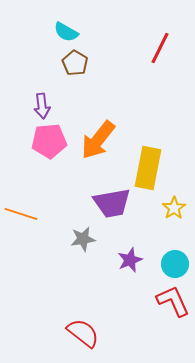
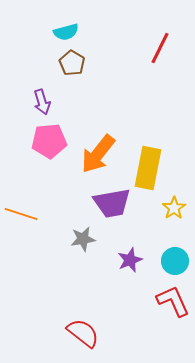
cyan semicircle: rotated 45 degrees counterclockwise
brown pentagon: moved 3 px left
purple arrow: moved 4 px up; rotated 10 degrees counterclockwise
orange arrow: moved 14 px down
cyan circle: moved 3 px up
